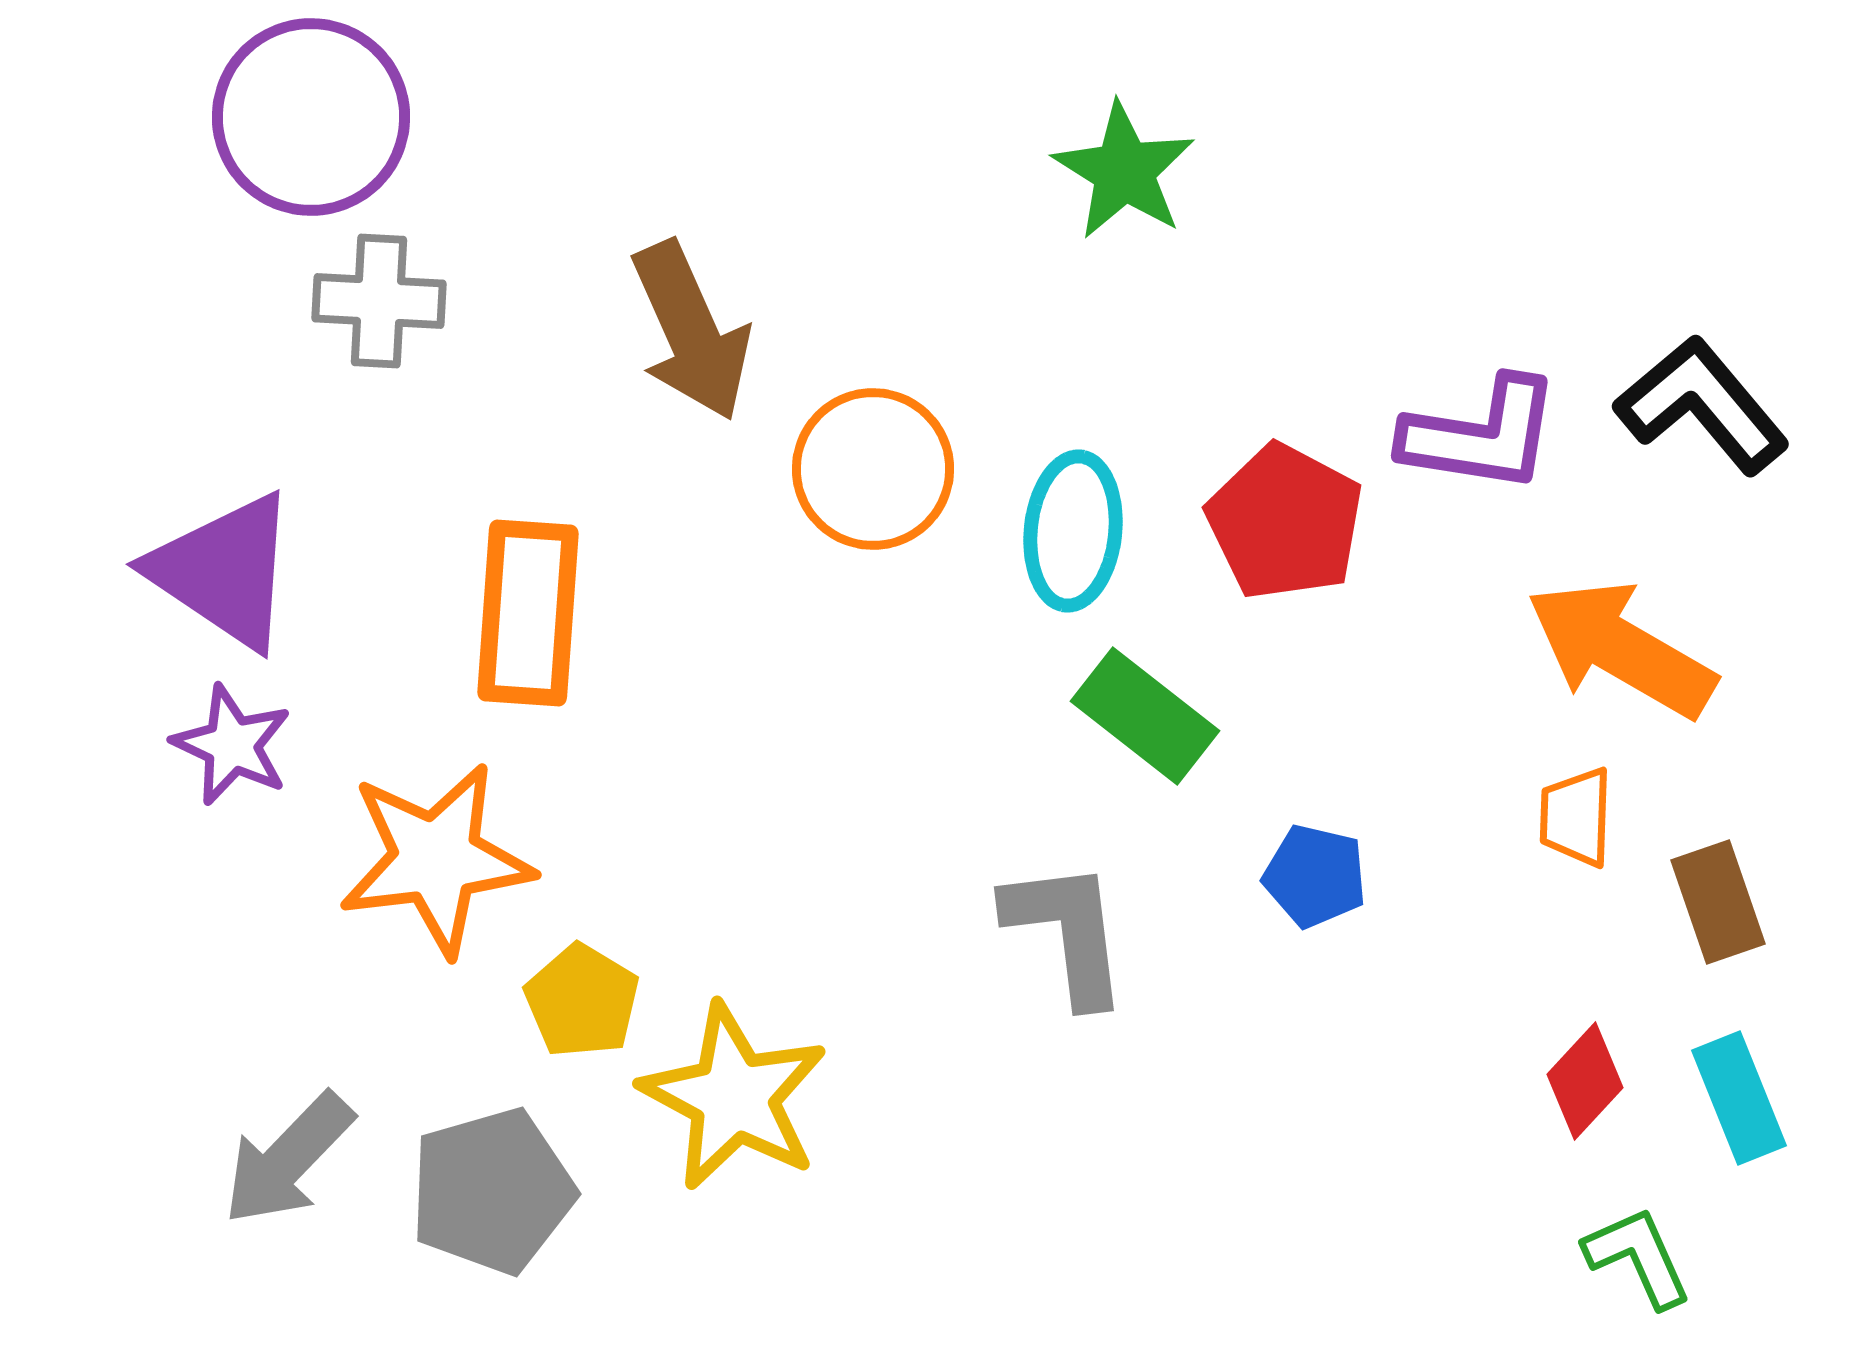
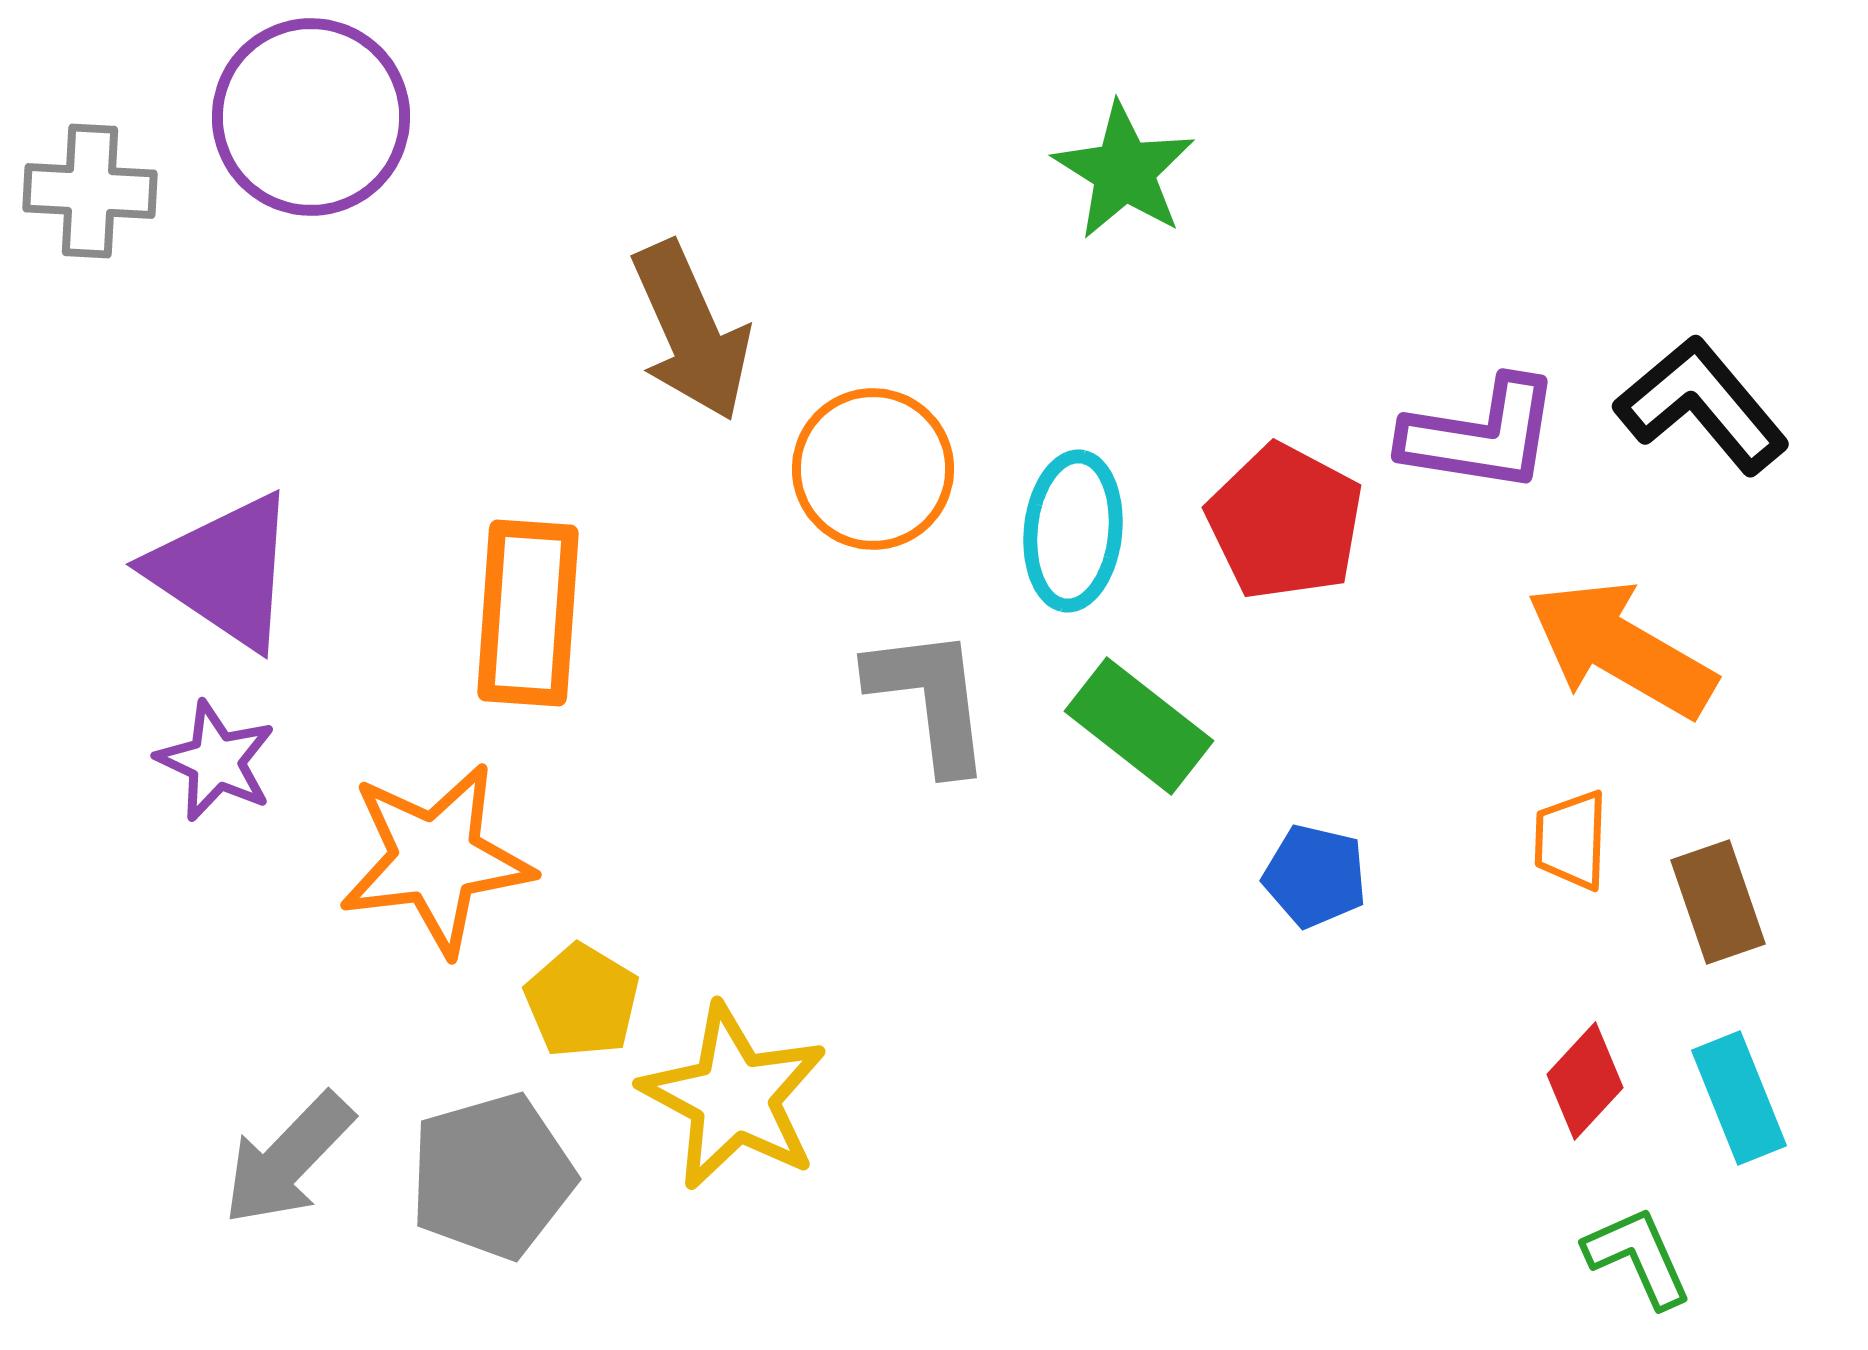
gray cross: moved 289 px left, 110 px up
green rectangle: moved 6 px left, 10 px down
purple star: moved 16 px left, 16 px down
orange trapezoid: moved 5 px left, 23 px down
gray L-shape: moved 137 px left, 233 px up
gray pentagon: moved 15 px up
